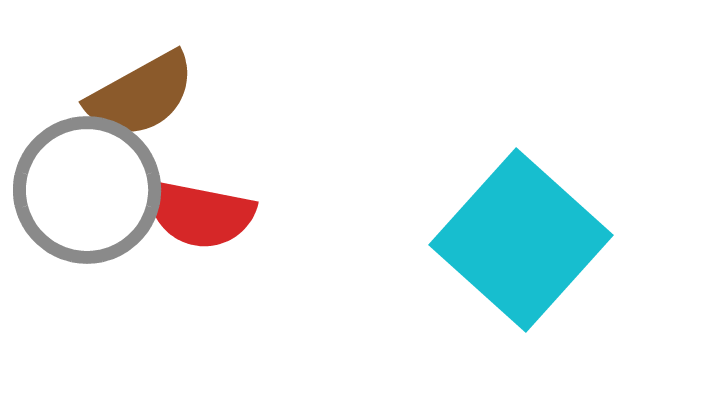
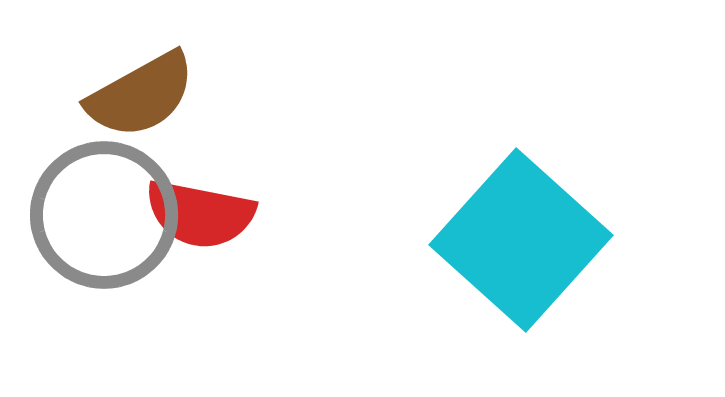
gray circle: moved 17 px right, 25 px down
